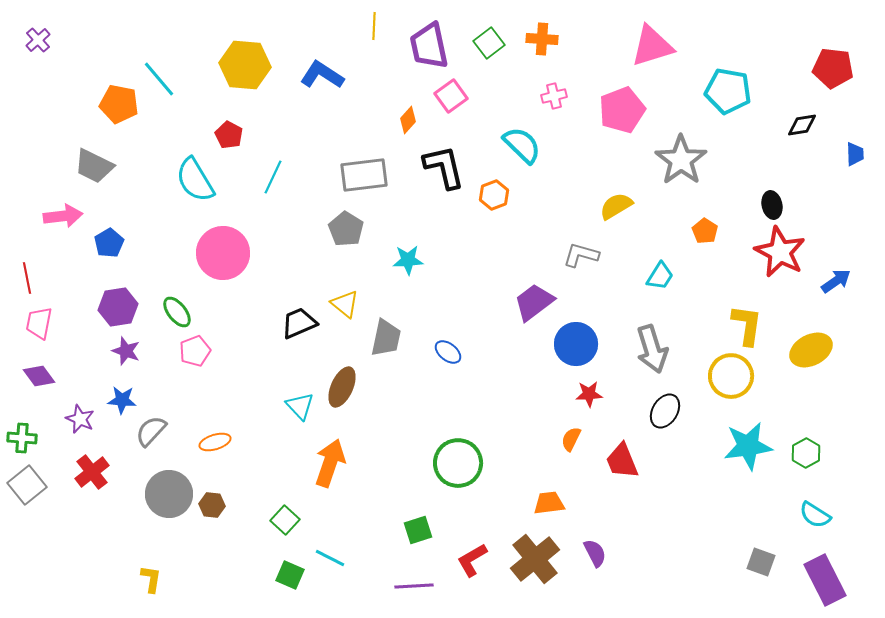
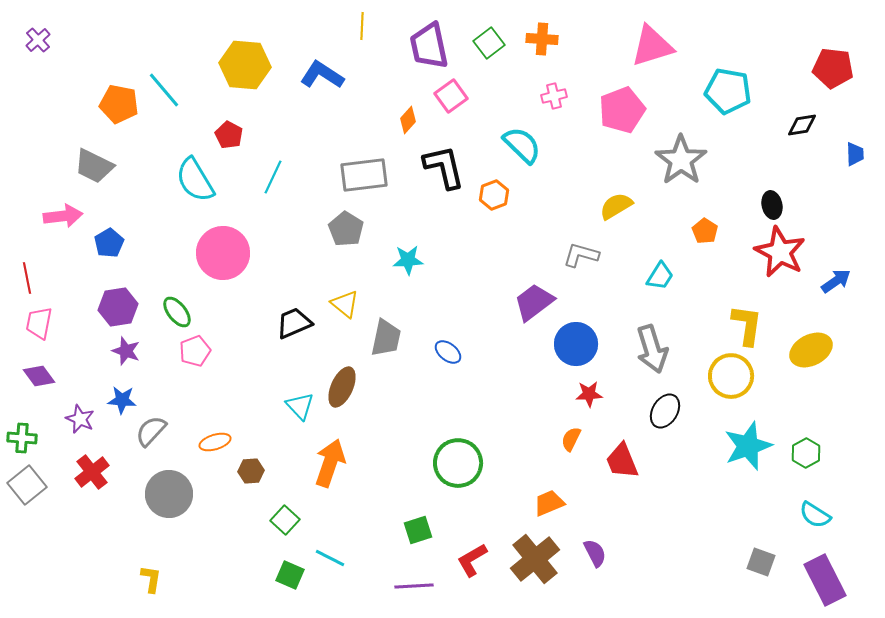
yellow line at (374, 26): moved 12 px left
cyan line at (159, 79): moved 5 px right, 11 px down
black trapezoid at (299, 323): moved 5 px left
cyan star at (748, 446): rotated 12 degrees counterclockwise
orange trapezoid at (549, 503): rotated 16 degrees counterclockwise
brown hexagon at (212, 505): moved 39 px right, 34 px up; rotated 10 degrees counterclockwise
